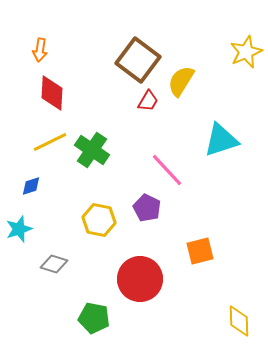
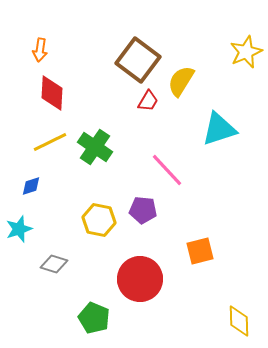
cyan triangle: moved 2 px left, 11 px up
green cross: moved 3 px right, 3 px up
purple pentagon: moved 4 px left, 2 px down; rotated 20 degrees counterclockwise
green pentagon: rotated 12 degrees clockwise
